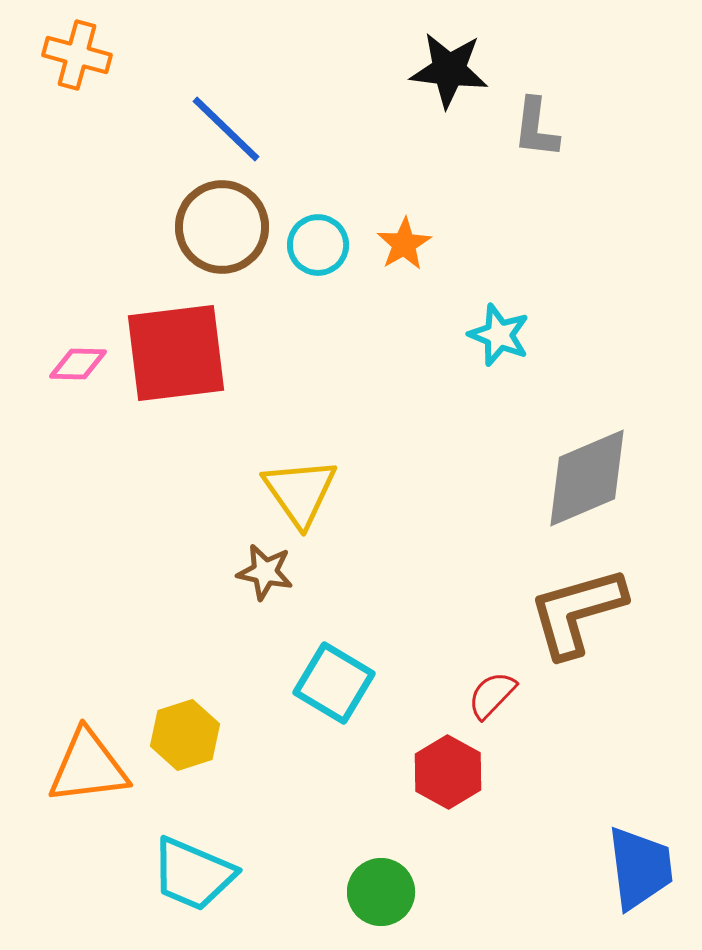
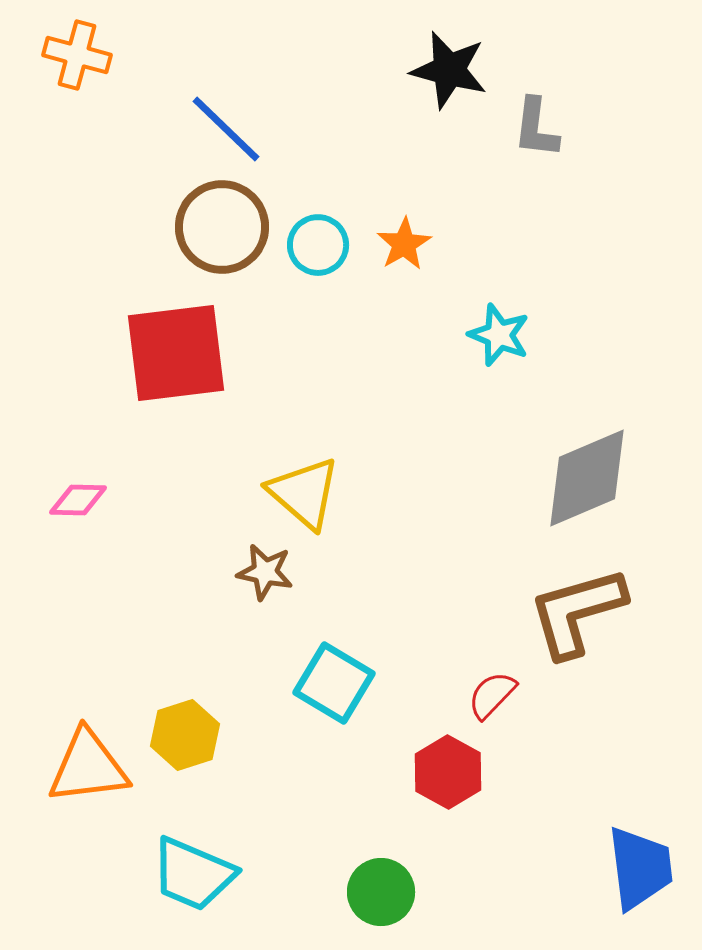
black star: rotated 8 degrees clockwise
pink diamond: moved 136 px down
yellow triangle: moved 4 px right, 1 px down; rotated 14 degrees counterclockwise
